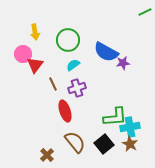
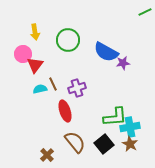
cyan semicircle: moved 33 px left, 24 px down; rotated 24 degrees clockwise
